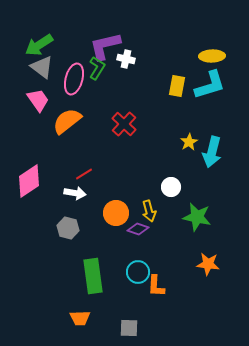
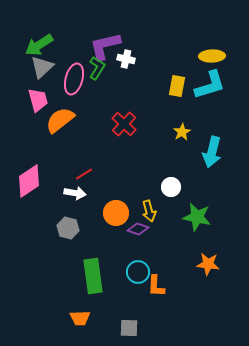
gray triangle: rotated 40 degrees clockwise
pink trapezoid: rotated 20 degrees clockwise
orange semicircle: moved 7 px left, 1 px up
yellow star: moved 7 px left, 10 px up
